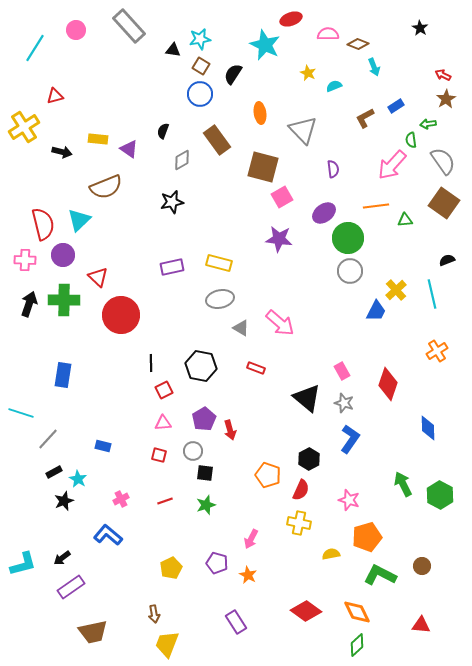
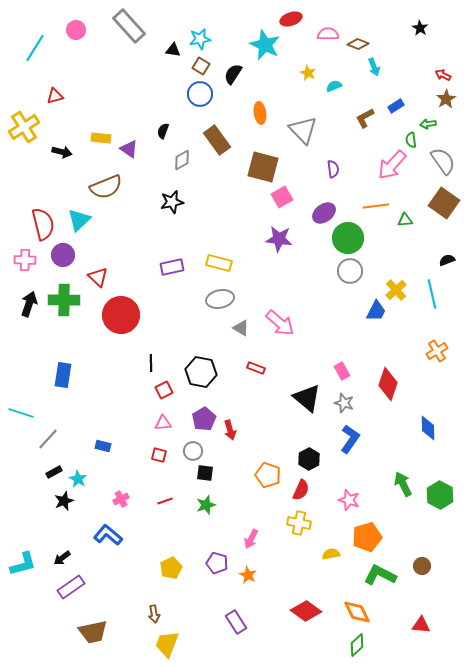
yellow rectangle at (98, 139): moved 3 px right, 1 px up
black hexagon at (201, 366): moved 6 px down
